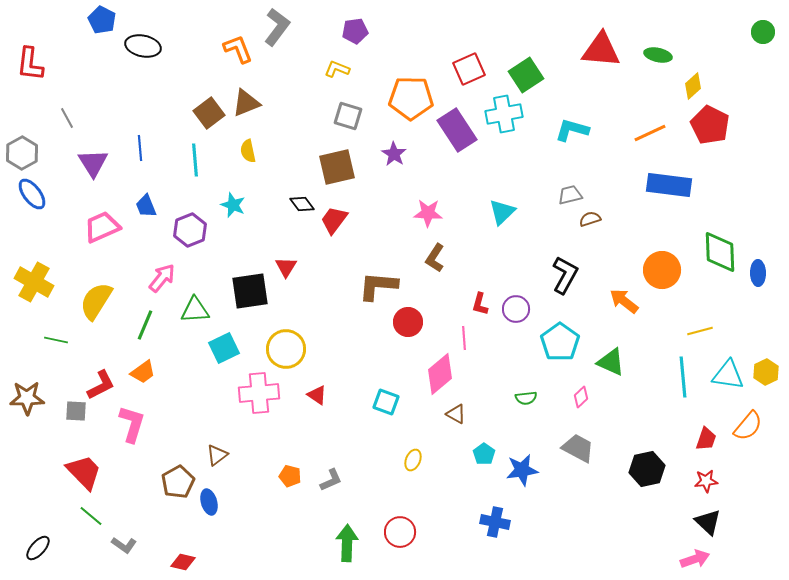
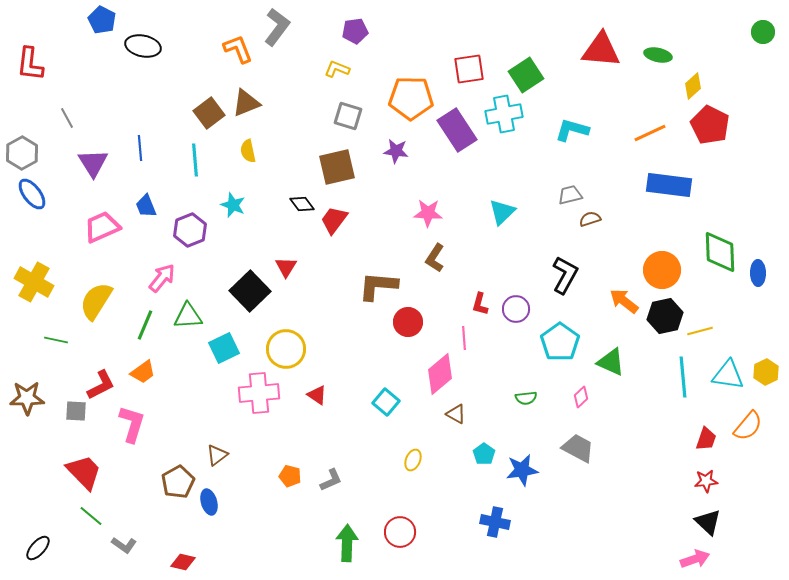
red square at (469, 69): rotated 16 degrees clockwise
purple star at (394, 154): moved 2 px right, 3 px up; rotated 25 degrees counterclockwise
black square at (250, 291): rotated 36 degrees counterclockwise
green triangle at (195, 310): moved 7 px left, 6 px down
cyan square at (386, 402): rotated 20 degrees clockwise
black hexagon at (647, 469): moved 18 px right, 153 px up
